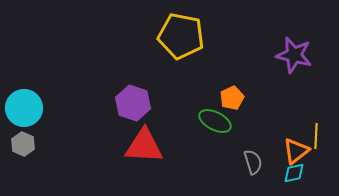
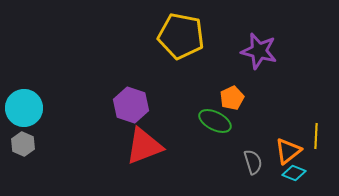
purple star: moved 35 px left, 4 px up
purple hexagon: moved 2 px left, 2 px down
red triangle: rotated 24 degrees counterclockwise
orange triangle: moved 8 px left
cyan diamond: rotated 35 degrees clockwise
